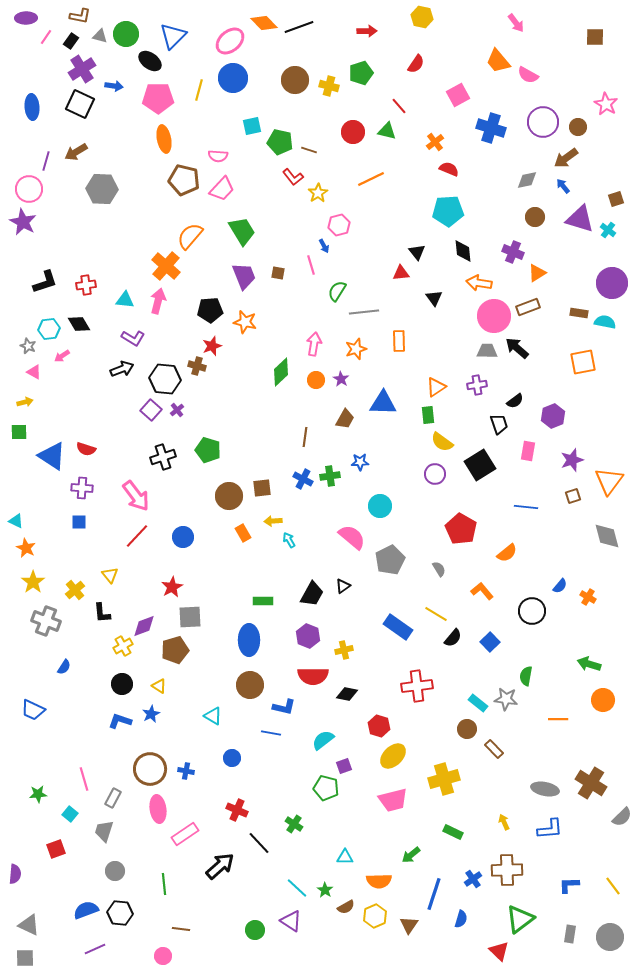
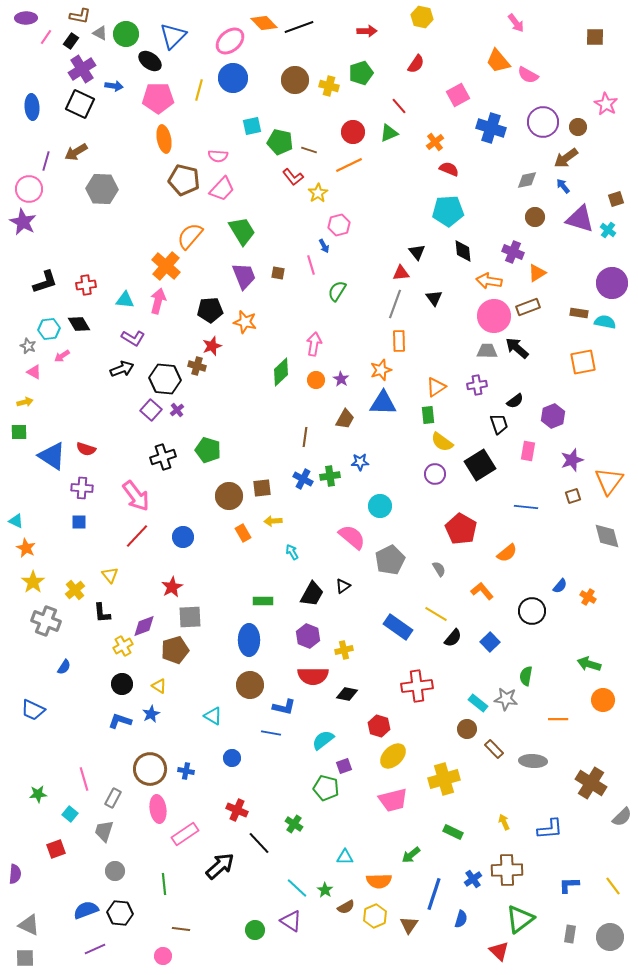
gray triangle at (100, 36): moved 3 px up; rotated 14 degrees clockwise
green triangle at (387, 131): moved 2 px right, 2 px down; rotated 36 degrees counterclockwise
orange line at (371, 179): moved 22 px left, 14 px up
orange arrow at (479, 283): moved 10 px right, 2 px up
gray line at (364, 312): moved 31 px right, 8 px up; rotated 64 degrees counterclockwise
orange star at (356, 349): moved 25 px right, 21 px down
cyan arrow at (289, 540): moved 3 px right, 12 px down
gray ellipse at (545, 789): moved 12 px left, 28 px up; rotated 8 degrees counterclockwise
